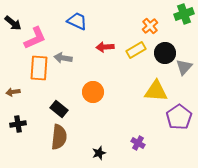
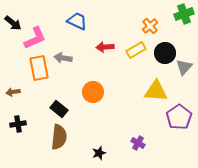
orange rectangle: rotated 15 degrees counterclockwise
